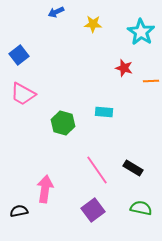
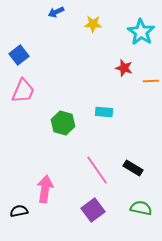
pink trapezoid: moved 3 px up; rotated 96 degrees counterclockwise
